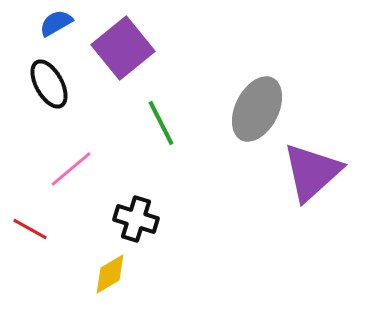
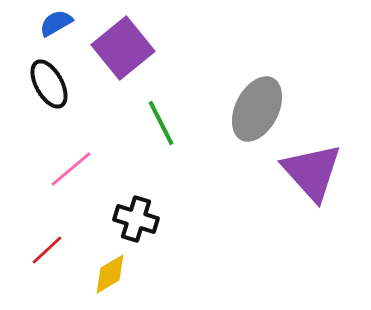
purple triangle: rotated 30 degrees counterclockwise
red line: moved 17 px right, 21 px down; rotated 72 degrees counterclockwise
